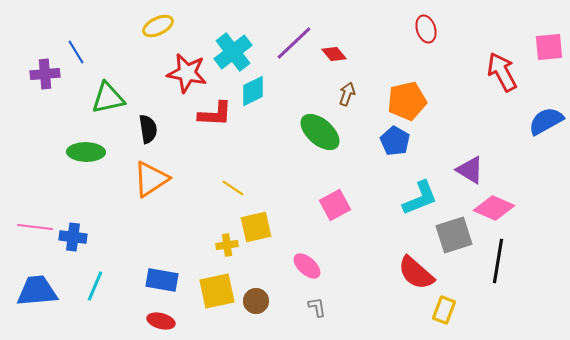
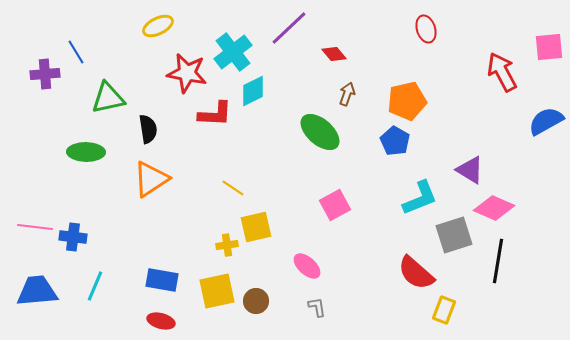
purple line at (294, 43): moved 5 px left, 15 px up
